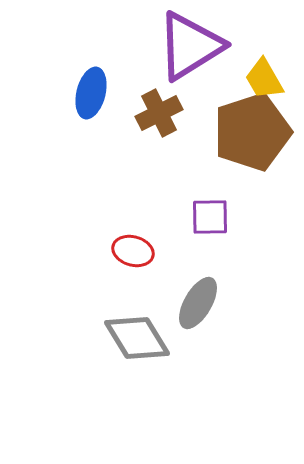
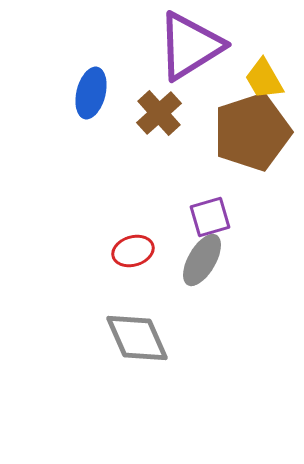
brown cross: rotated 15 degrees counterclockwise
purple square: rotated 15 degrees counterclockwise
red ellipse: rotated 33 degrees counterclockwise
gray ellipse: moved 4 px right, 43 px up
gray diamond: rotated 8 degrees clockwise
